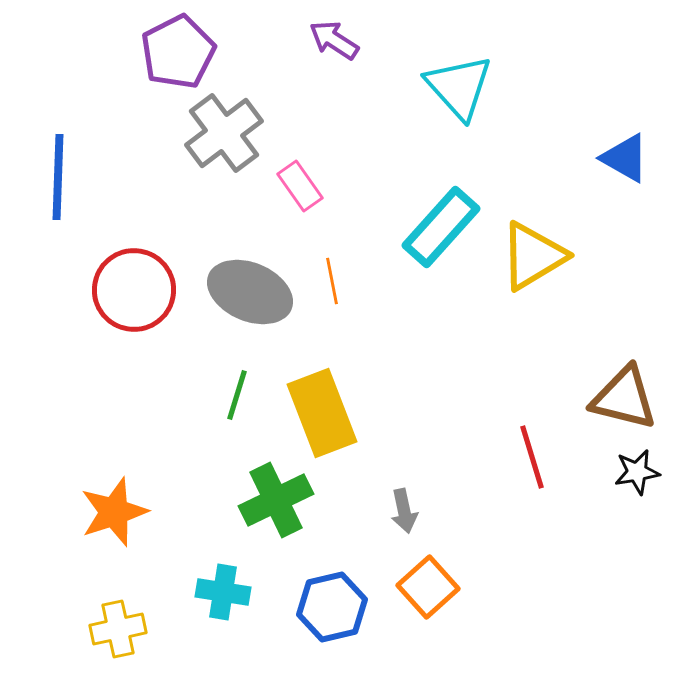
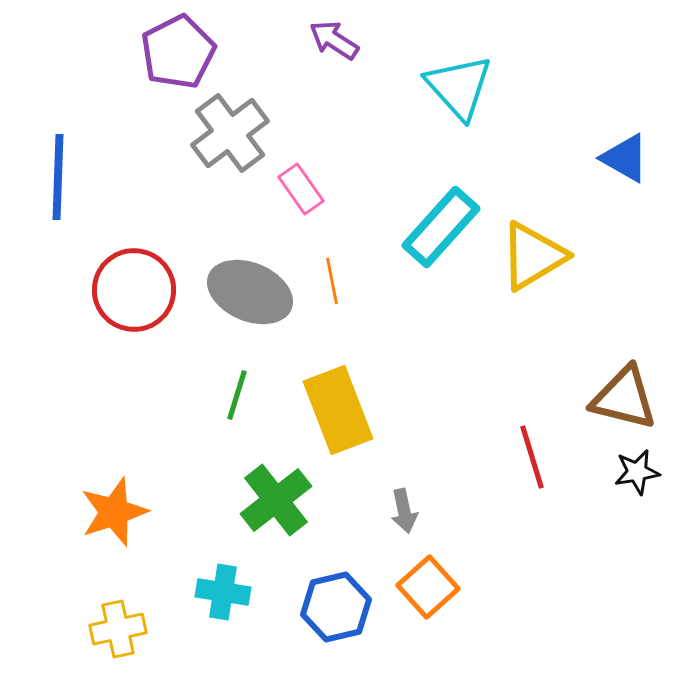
gray cross: moved 6 px right
pink rectangle: moved 1 px right, 3 px down
yellow rectangle: moved 16 px right, 3 px up
green cross: rotated 12 degrees counterclockwise
blue hexagon: moved 4 px right
